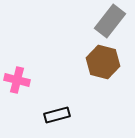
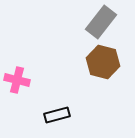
gray rectangle: moved 9 px left, 1 px down
